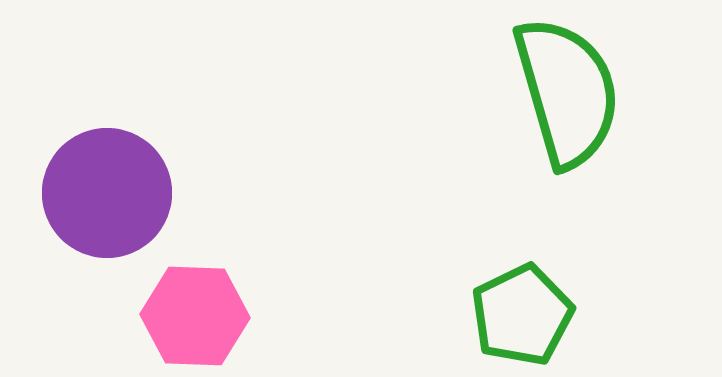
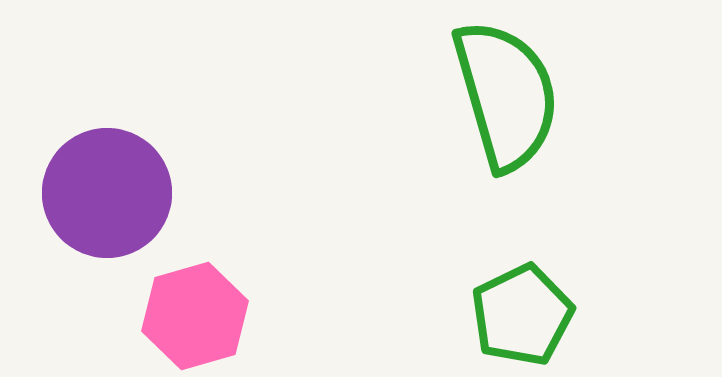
green semicircle: moved 61 px left, 3 px down
pink hexagon: rotated 18 degrees counterclockwise
